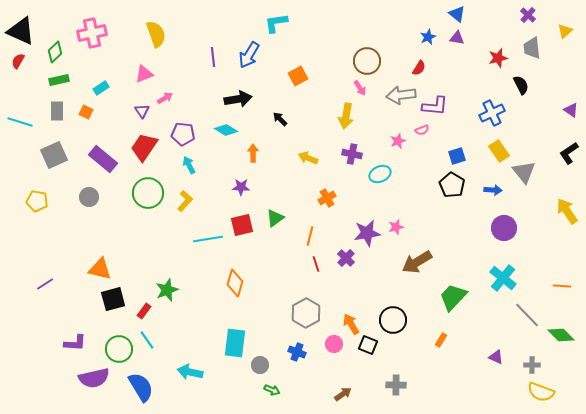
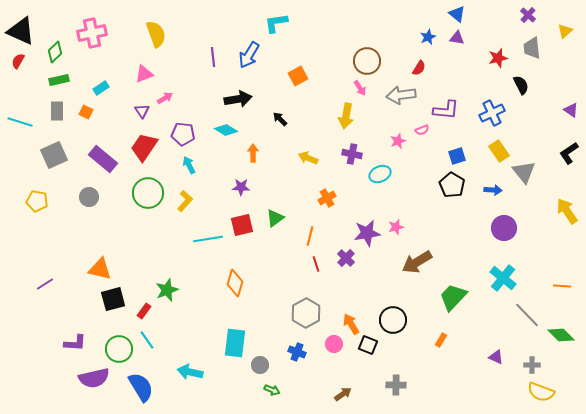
purple L-shape at (435, 106): moved 11 px right, 4 px down
